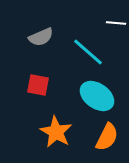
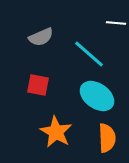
cyan line: moved 1 px right, 2 px down
orange semicircle: moved 1 px down; rotated 28 degrees counterclockwise
